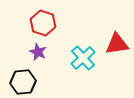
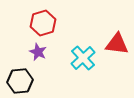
red hexagon: rotated 25 degrees clockwise
red triangle: rotated 15 degrees clockwise
black hexagon: moved 3 px left, 1 px up
